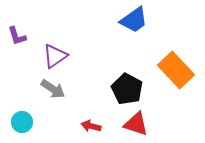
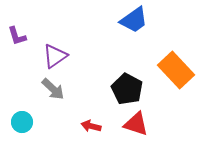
gray arrow: rotated 10 degrees clockwise
